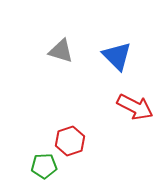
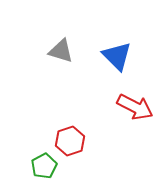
green pentagon: rotated 25 degrees counterclockwise
